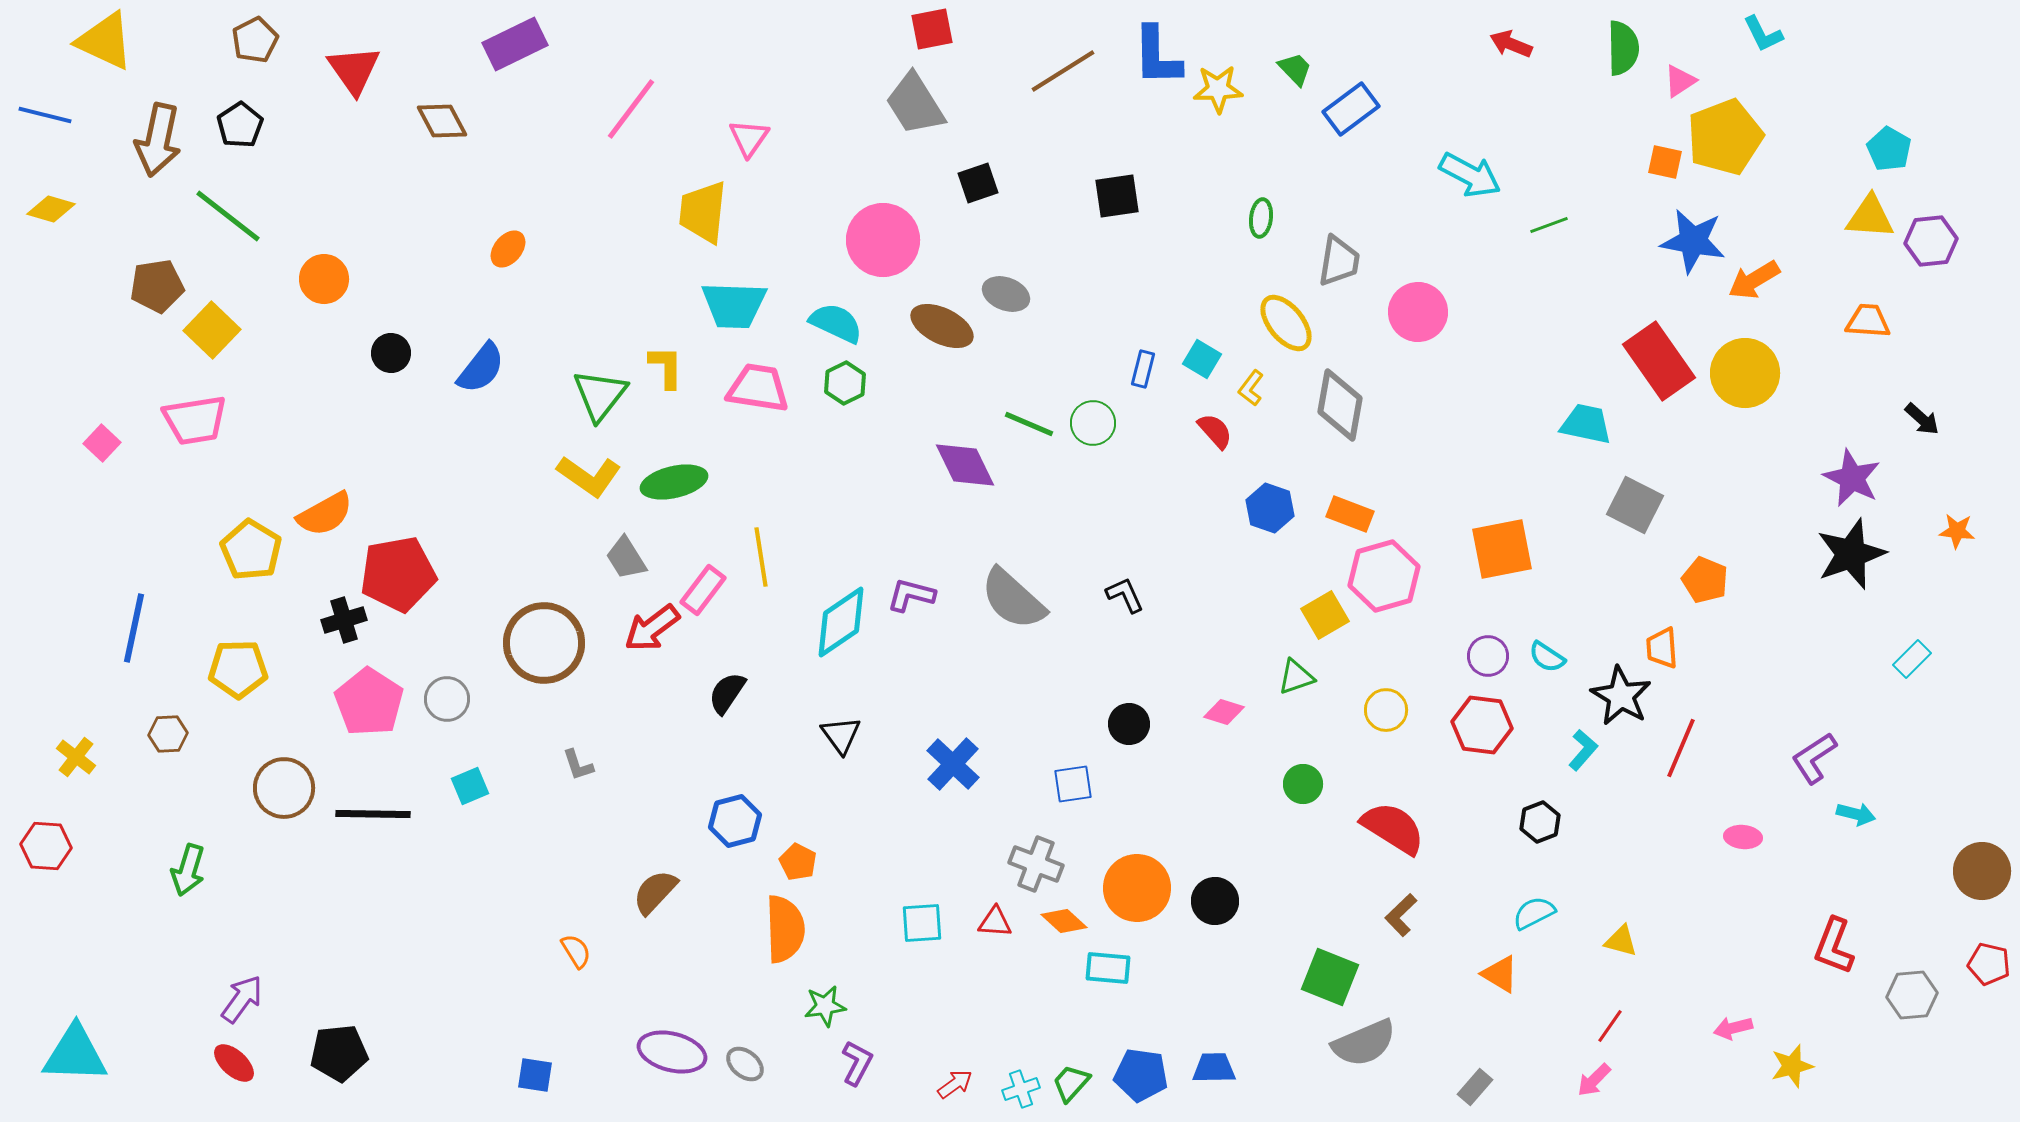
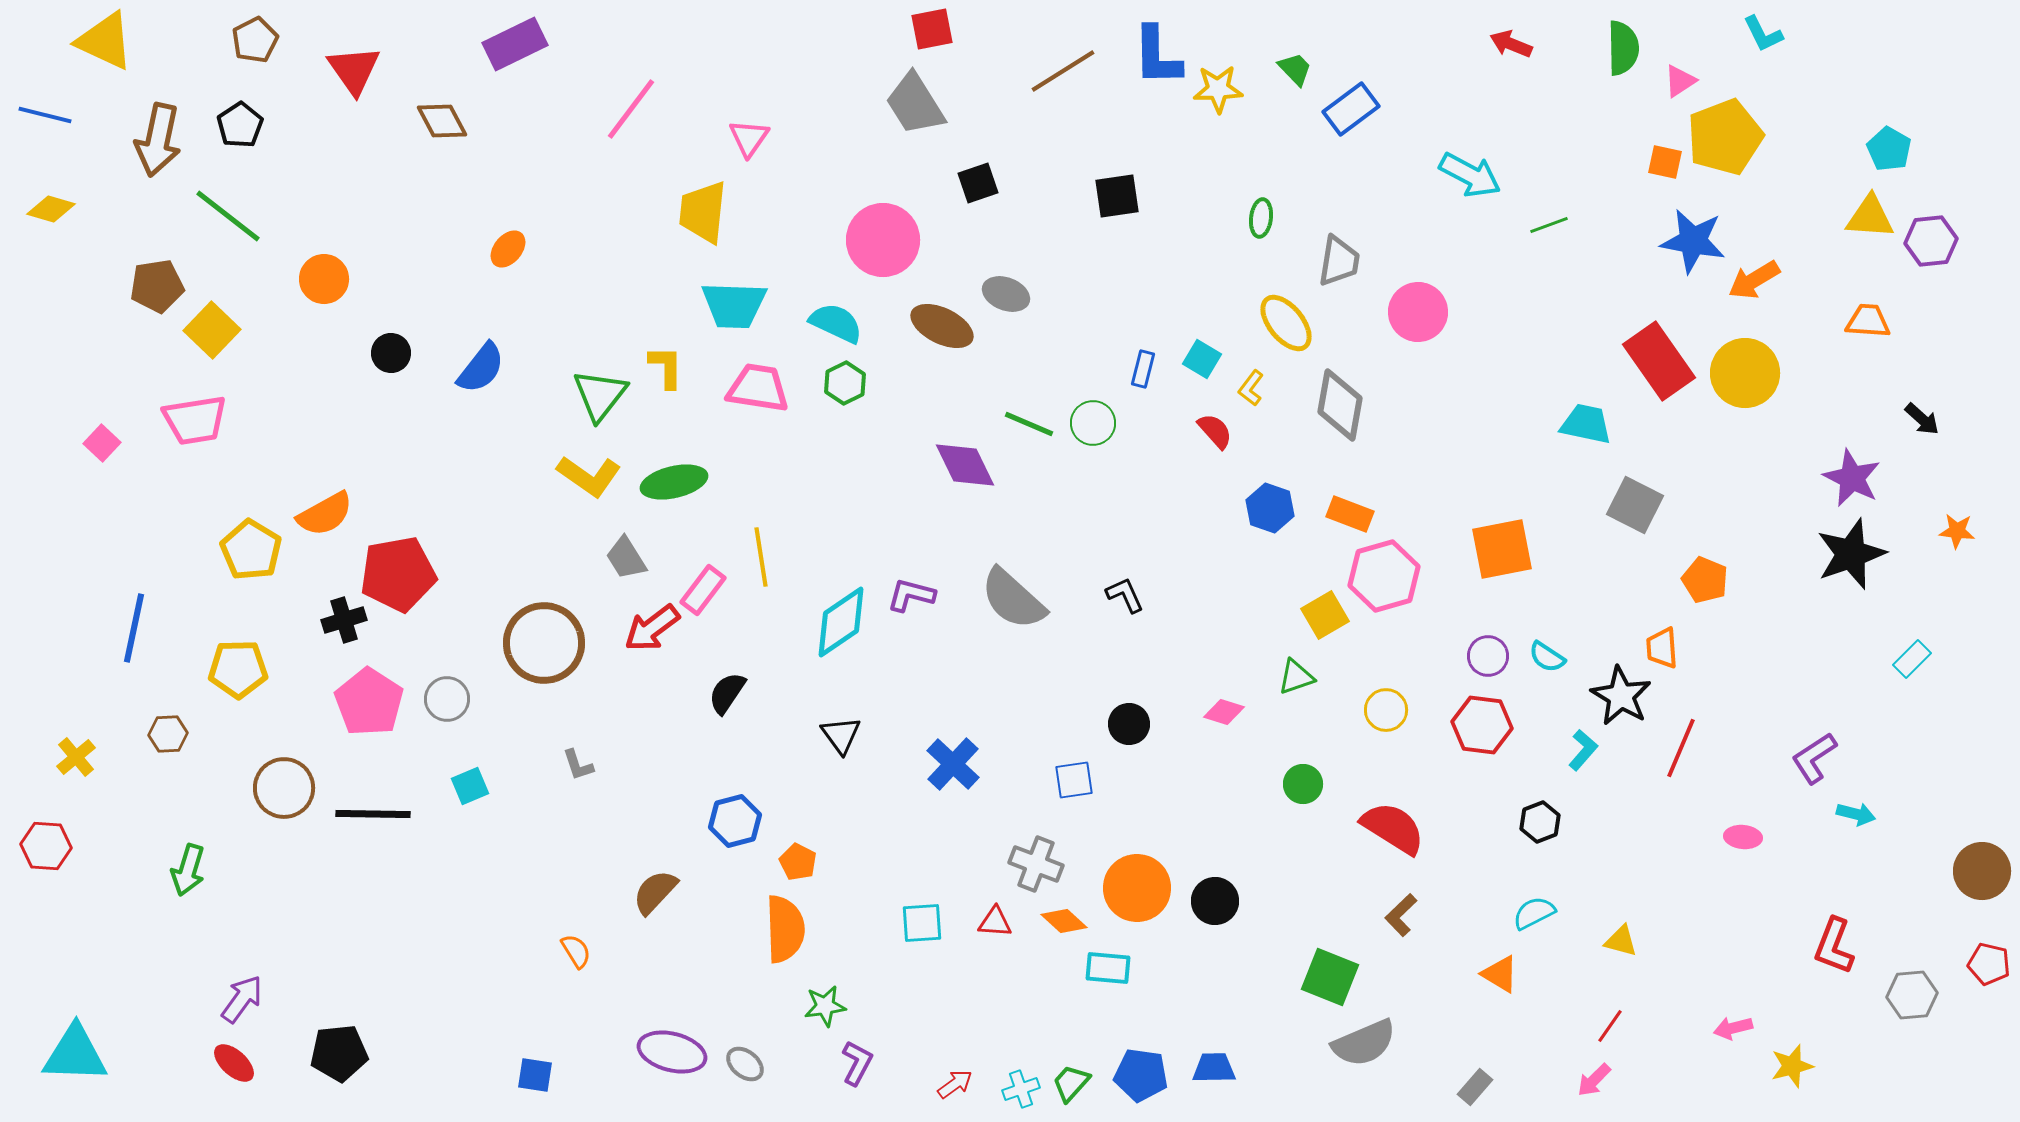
yellow cross at (76, 757): rotated 12 degrees clockwise
blue square at (1073, 784): moved 1 px right, 4 px up
